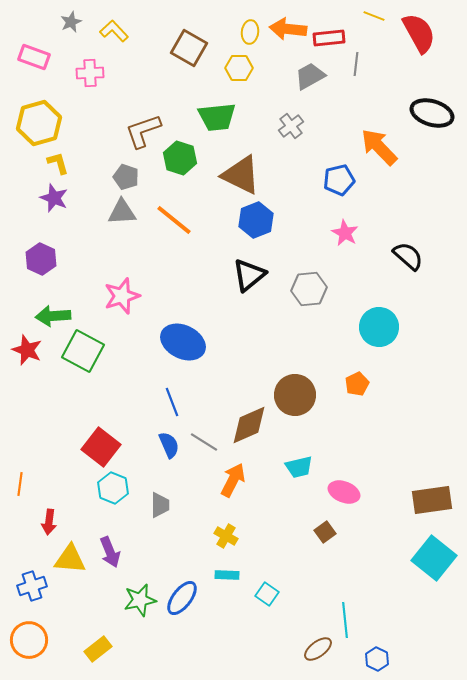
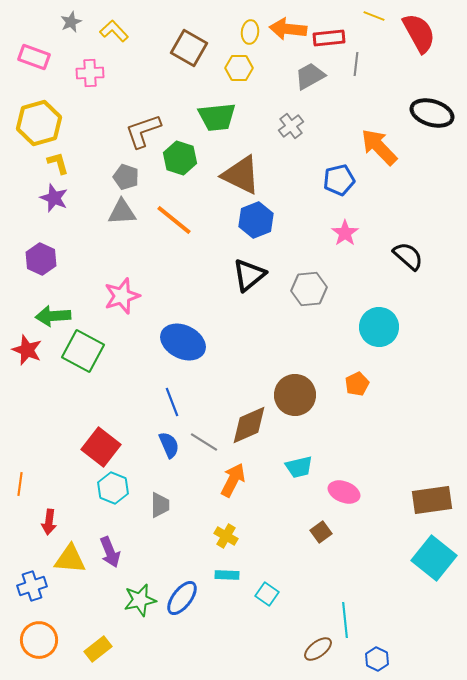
pink star at (345, 233): rotated 8 degrees clockwise
brown square at (325, 532): moved 4 px left
orange circle at (29, 640): moved 10 px right
